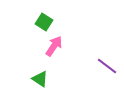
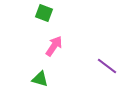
green square: moved 9 px up; rotated 12 degrees counterclockwise
green triangle: rotated 18 degrees counterclockwise
